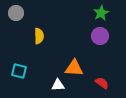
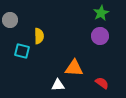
gray circle: moved 6 px left, 7 px down
cyan square: moved 3 px right, 20 px up
